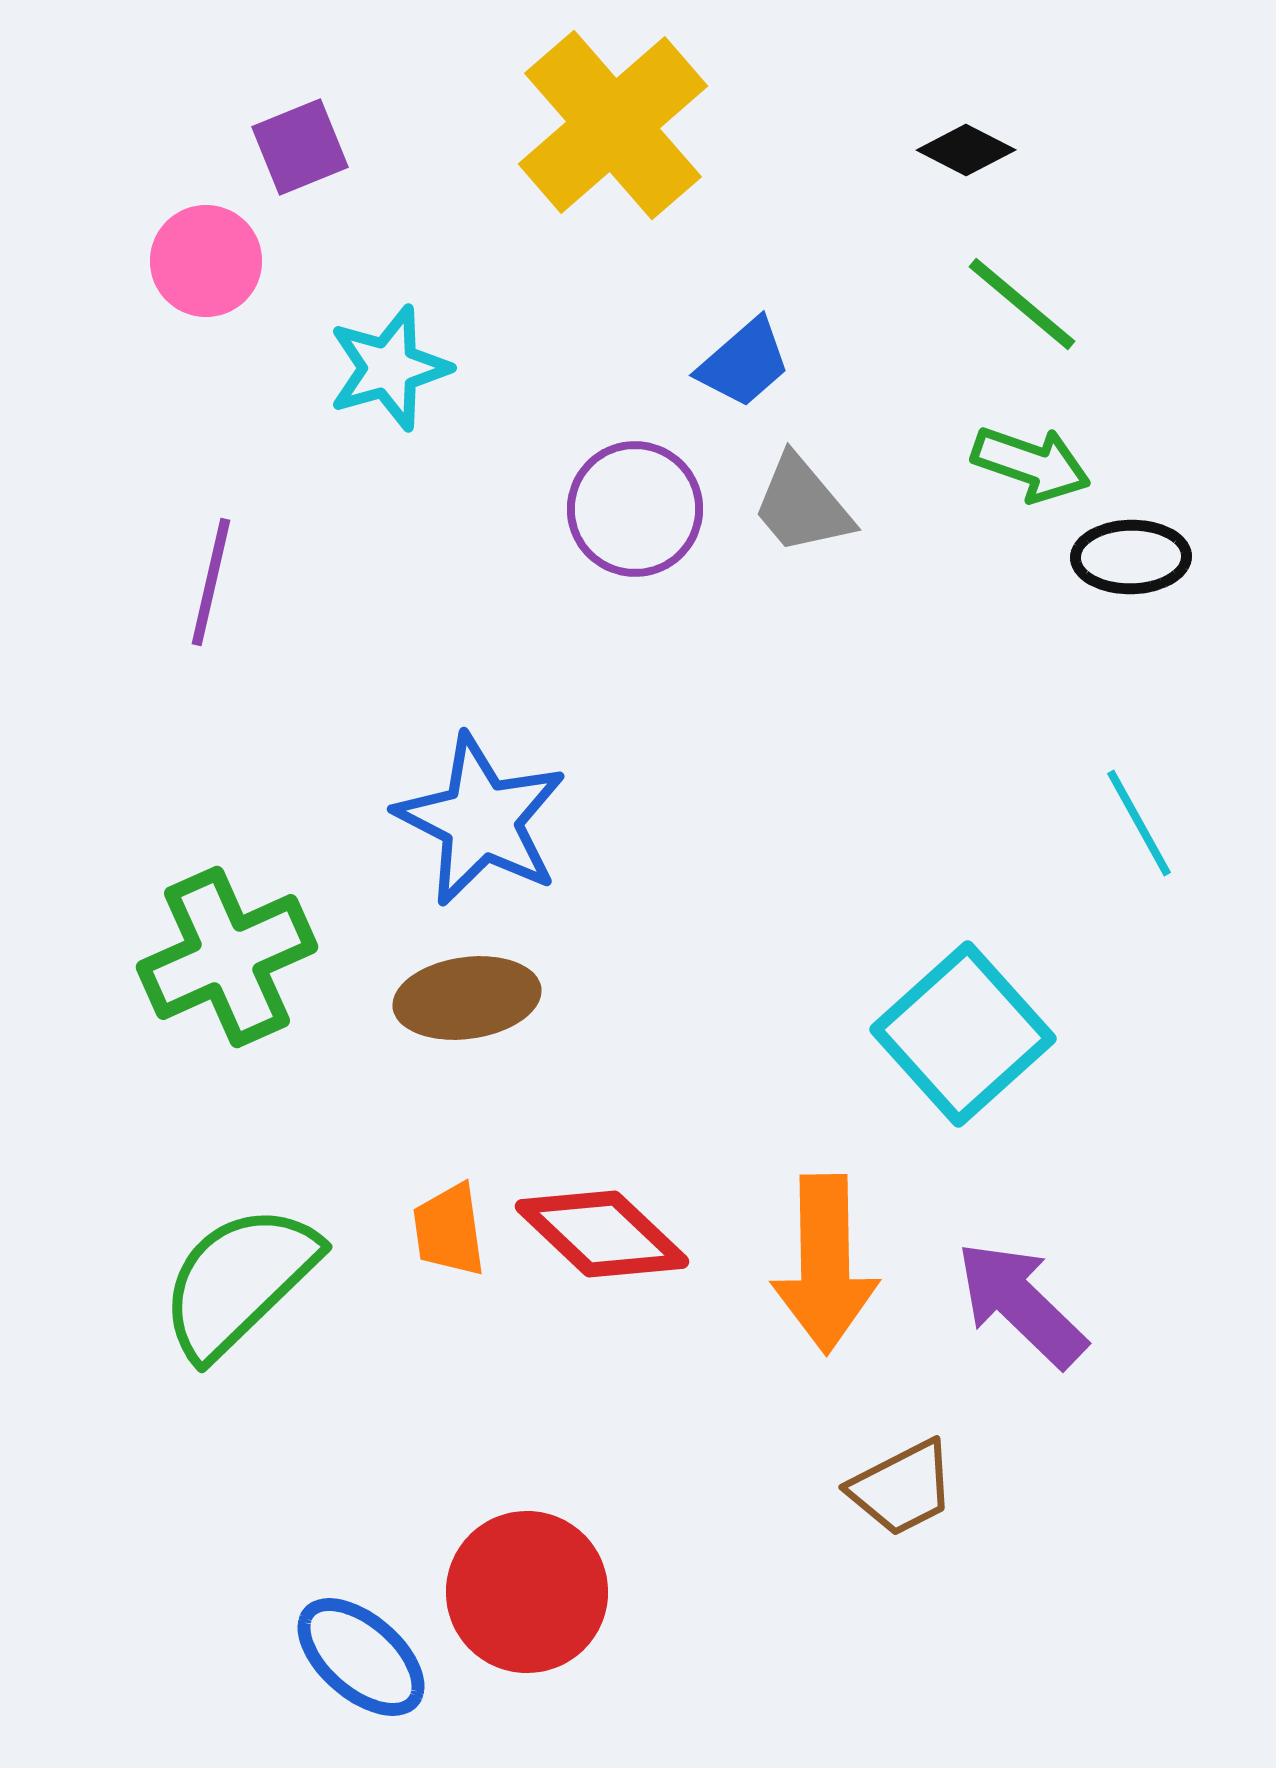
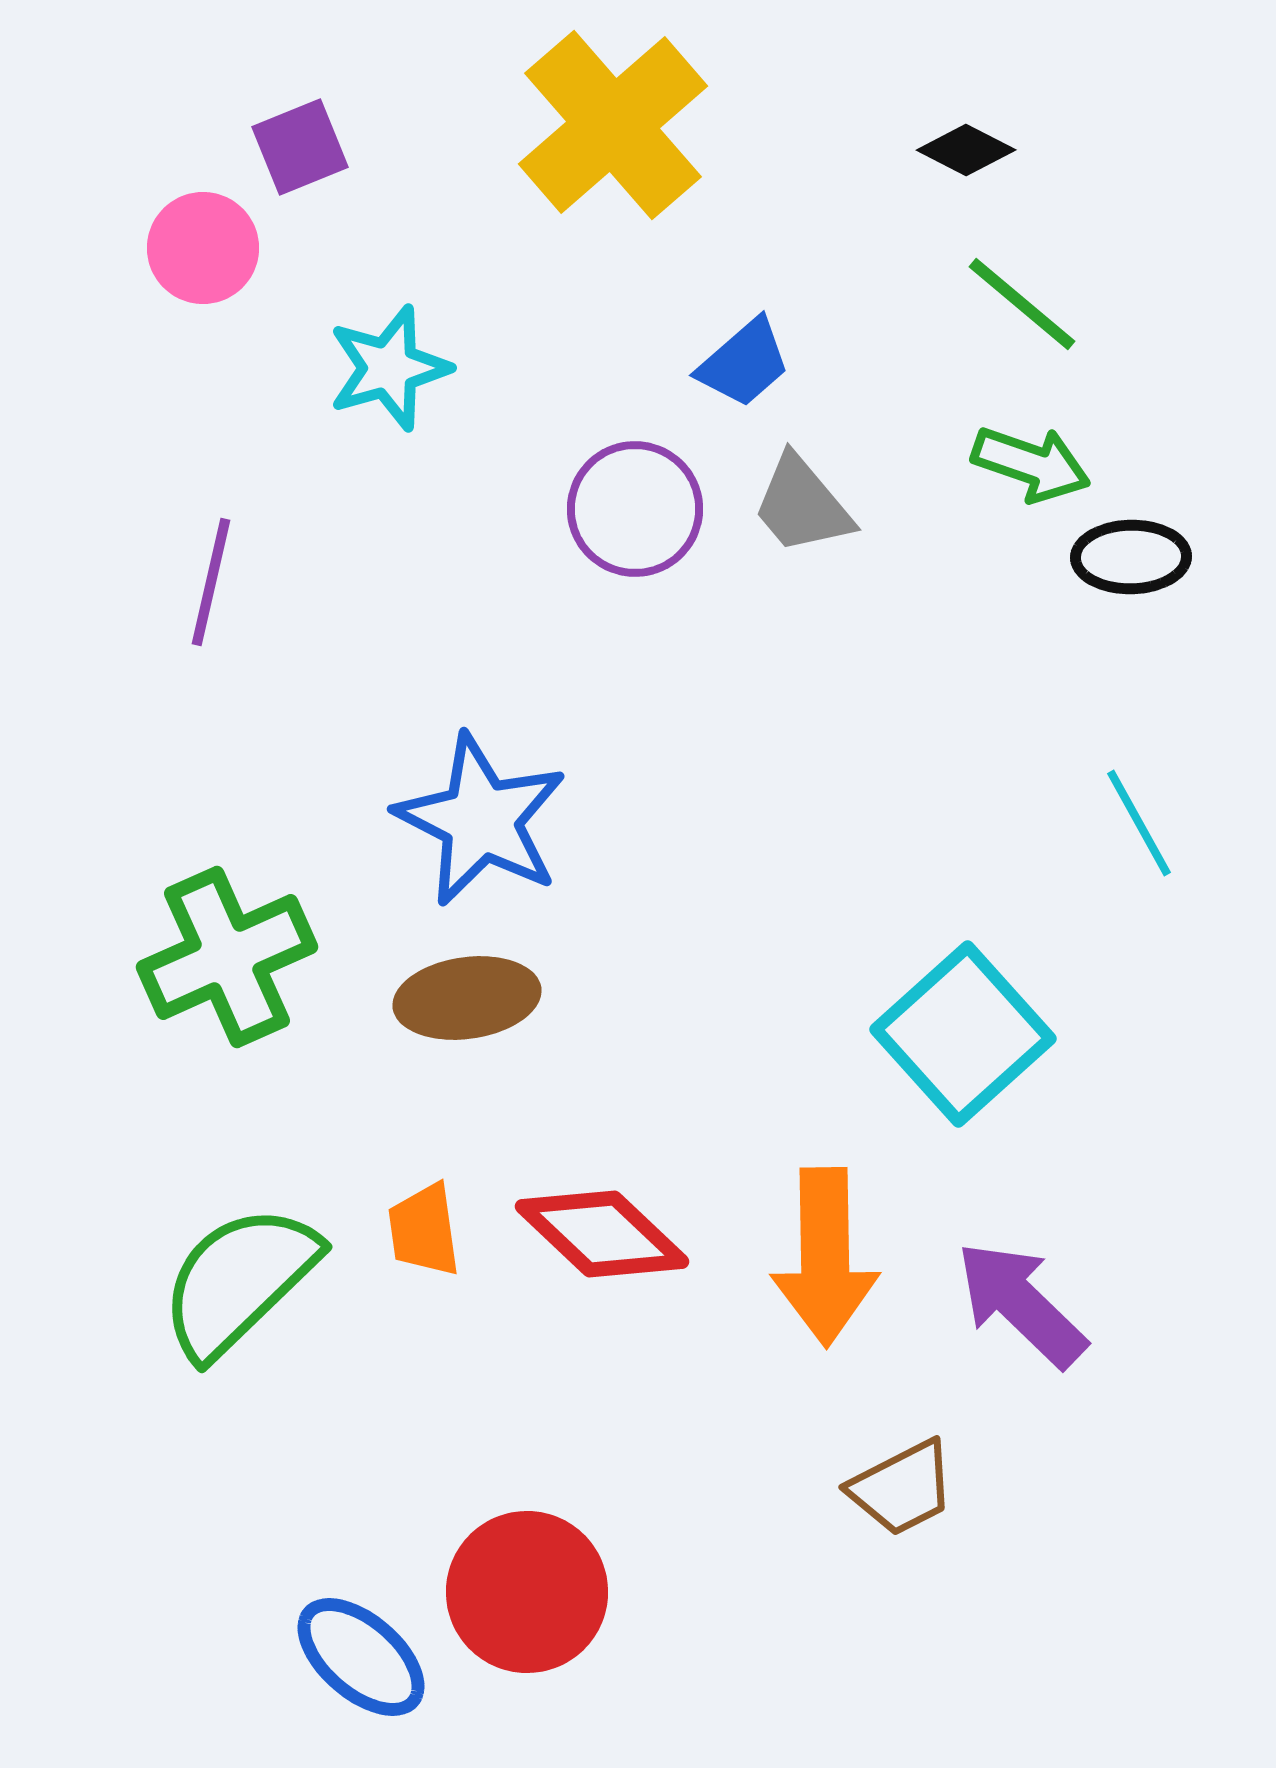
pink circle: moved 3 px left, 13 px up
orange trapezoid: moved 25 px left
orange arrow: moved 7 px up
